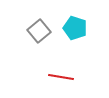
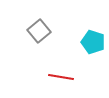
cyan pentagon: moved 18 px right, 14 px down
